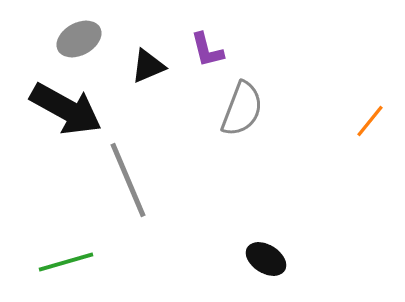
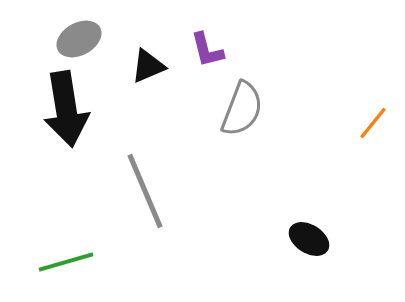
black arrow: rotated 52 degrees clockwise
orange line: moved 3 px right, 2 px down
gray line: moved 17 px right, 11 px down
black ellipse: moved 43 px right, 20 px up
